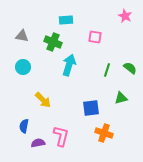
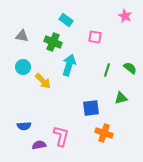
cyan rectangle: rotated 40 degrees clockwise
yellow arrow: moved 19 px up
blue semicircle: rotated 104 degrees counterclockwise
purple semicircle: moved 1 px right, 2 px down
